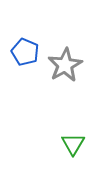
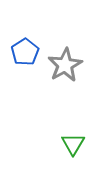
blue pentagon: rotated 16 degrees clockwise
